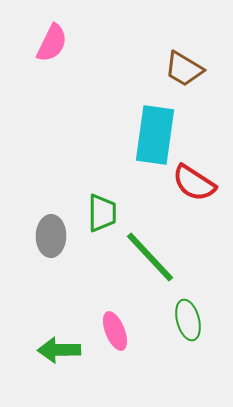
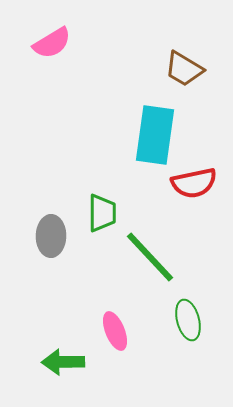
pink semicircle: rotated 33 degrees clockwise
red semicircle: rotated 45 degrees counterclockwise
green arrow: moved 4 px right, 12 px down
